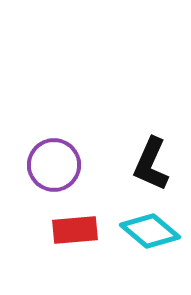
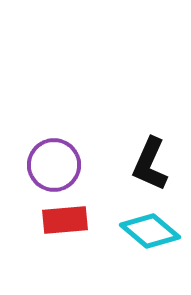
black L-shape: moved 1 px left
red rectangle: moved 10 px left, 10 px up
